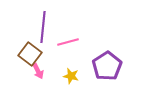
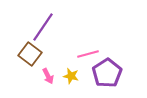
purple line: rotated 28 degrees clockwise
pink line: moved 20 px right, 12 px down
purple pentagon: moved 7 px down
pink arrow: moved 10 px right, 5 px down
